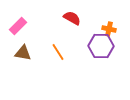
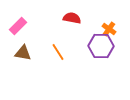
red semicircle: rotated 18 degrees counterclockwise
orange cross: rotated 24 degrees clockwise
